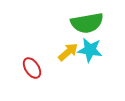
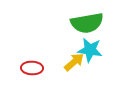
yellow arrow: moved 6 px right, 10 px down
red ellipse: rotated 55 degrees counterclockwise
